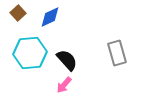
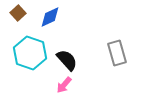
cyan hexagon: rotated 24 degrees clockwise
